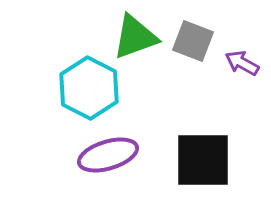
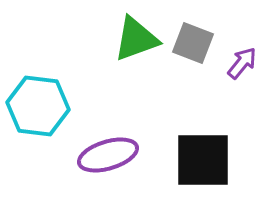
green triangle: moved 1 px right, 2 px down
gray square: moved 2 px down
purple arrow: rotated 100 degrees clockwise
cyan hexagon: moved 51 px left, 18 px down; rotated 20 degrees counterclockwise
